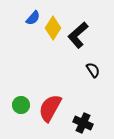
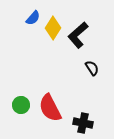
black semicircle: moved 1 px left, 2 px up
red semicircle: rotated 56 degrees counterclockwise
black cross: rotated 12 degrees counterclockwise
